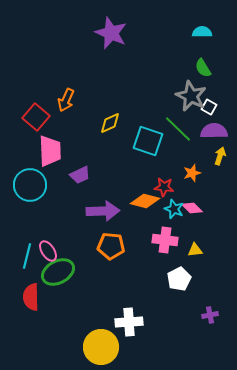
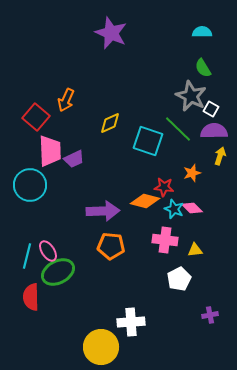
white square: moved 2 px right, 2 px down
purple trapezoid: moved 6 px left, 16 px up
white cross: moved 2 px right
